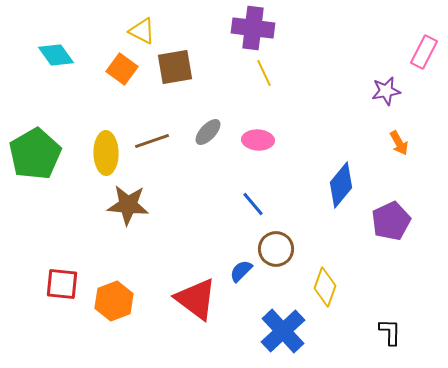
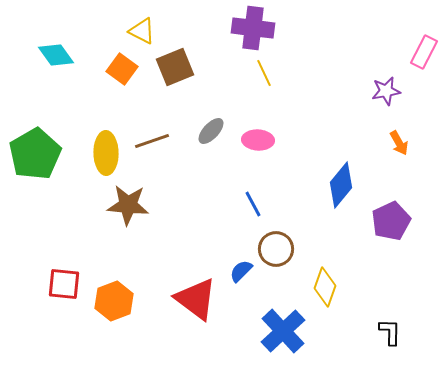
brown square: rotated 12 degrees counterclockwise
gray ellipse: moved 3 px right, 1 px up
blue line: rotated 12 degrees clockwise
red square: moved 2 px right
